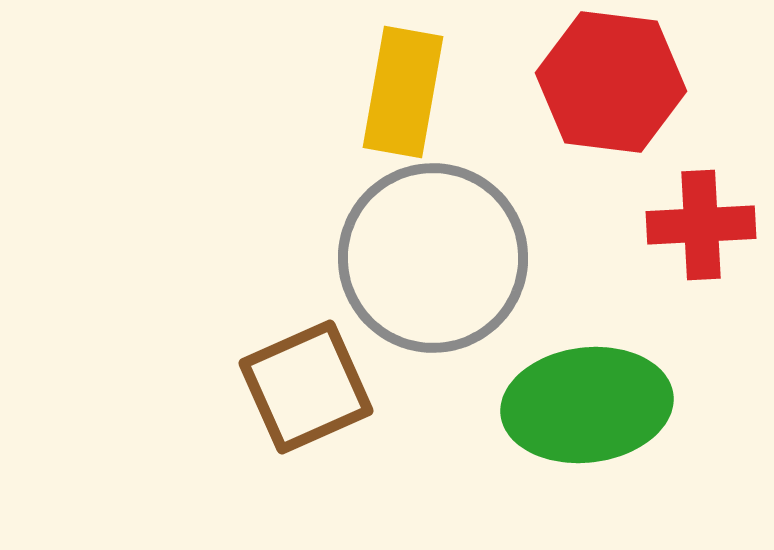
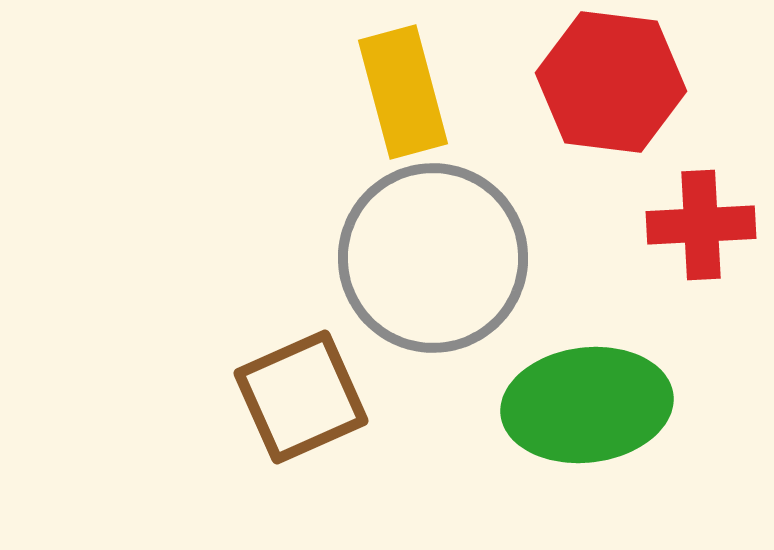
yellow rectangle: rotated 25 degrees counterclockwise
brown square: moved 5 px left, 10 px down
